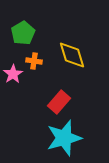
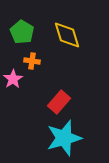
green pentagon: moved 1 px left, 1 px up; rotated 10 degrees counterclockwise
yellow diamond: moved 5 px left, 20 px up
orange cross: moved 2 px left
pink star: moved 5 px down
